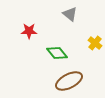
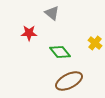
gray triangle: moved 18 px left, 1 px up
red star: moved 2 px down
green diamond: moved 3 px right, 1 px up
